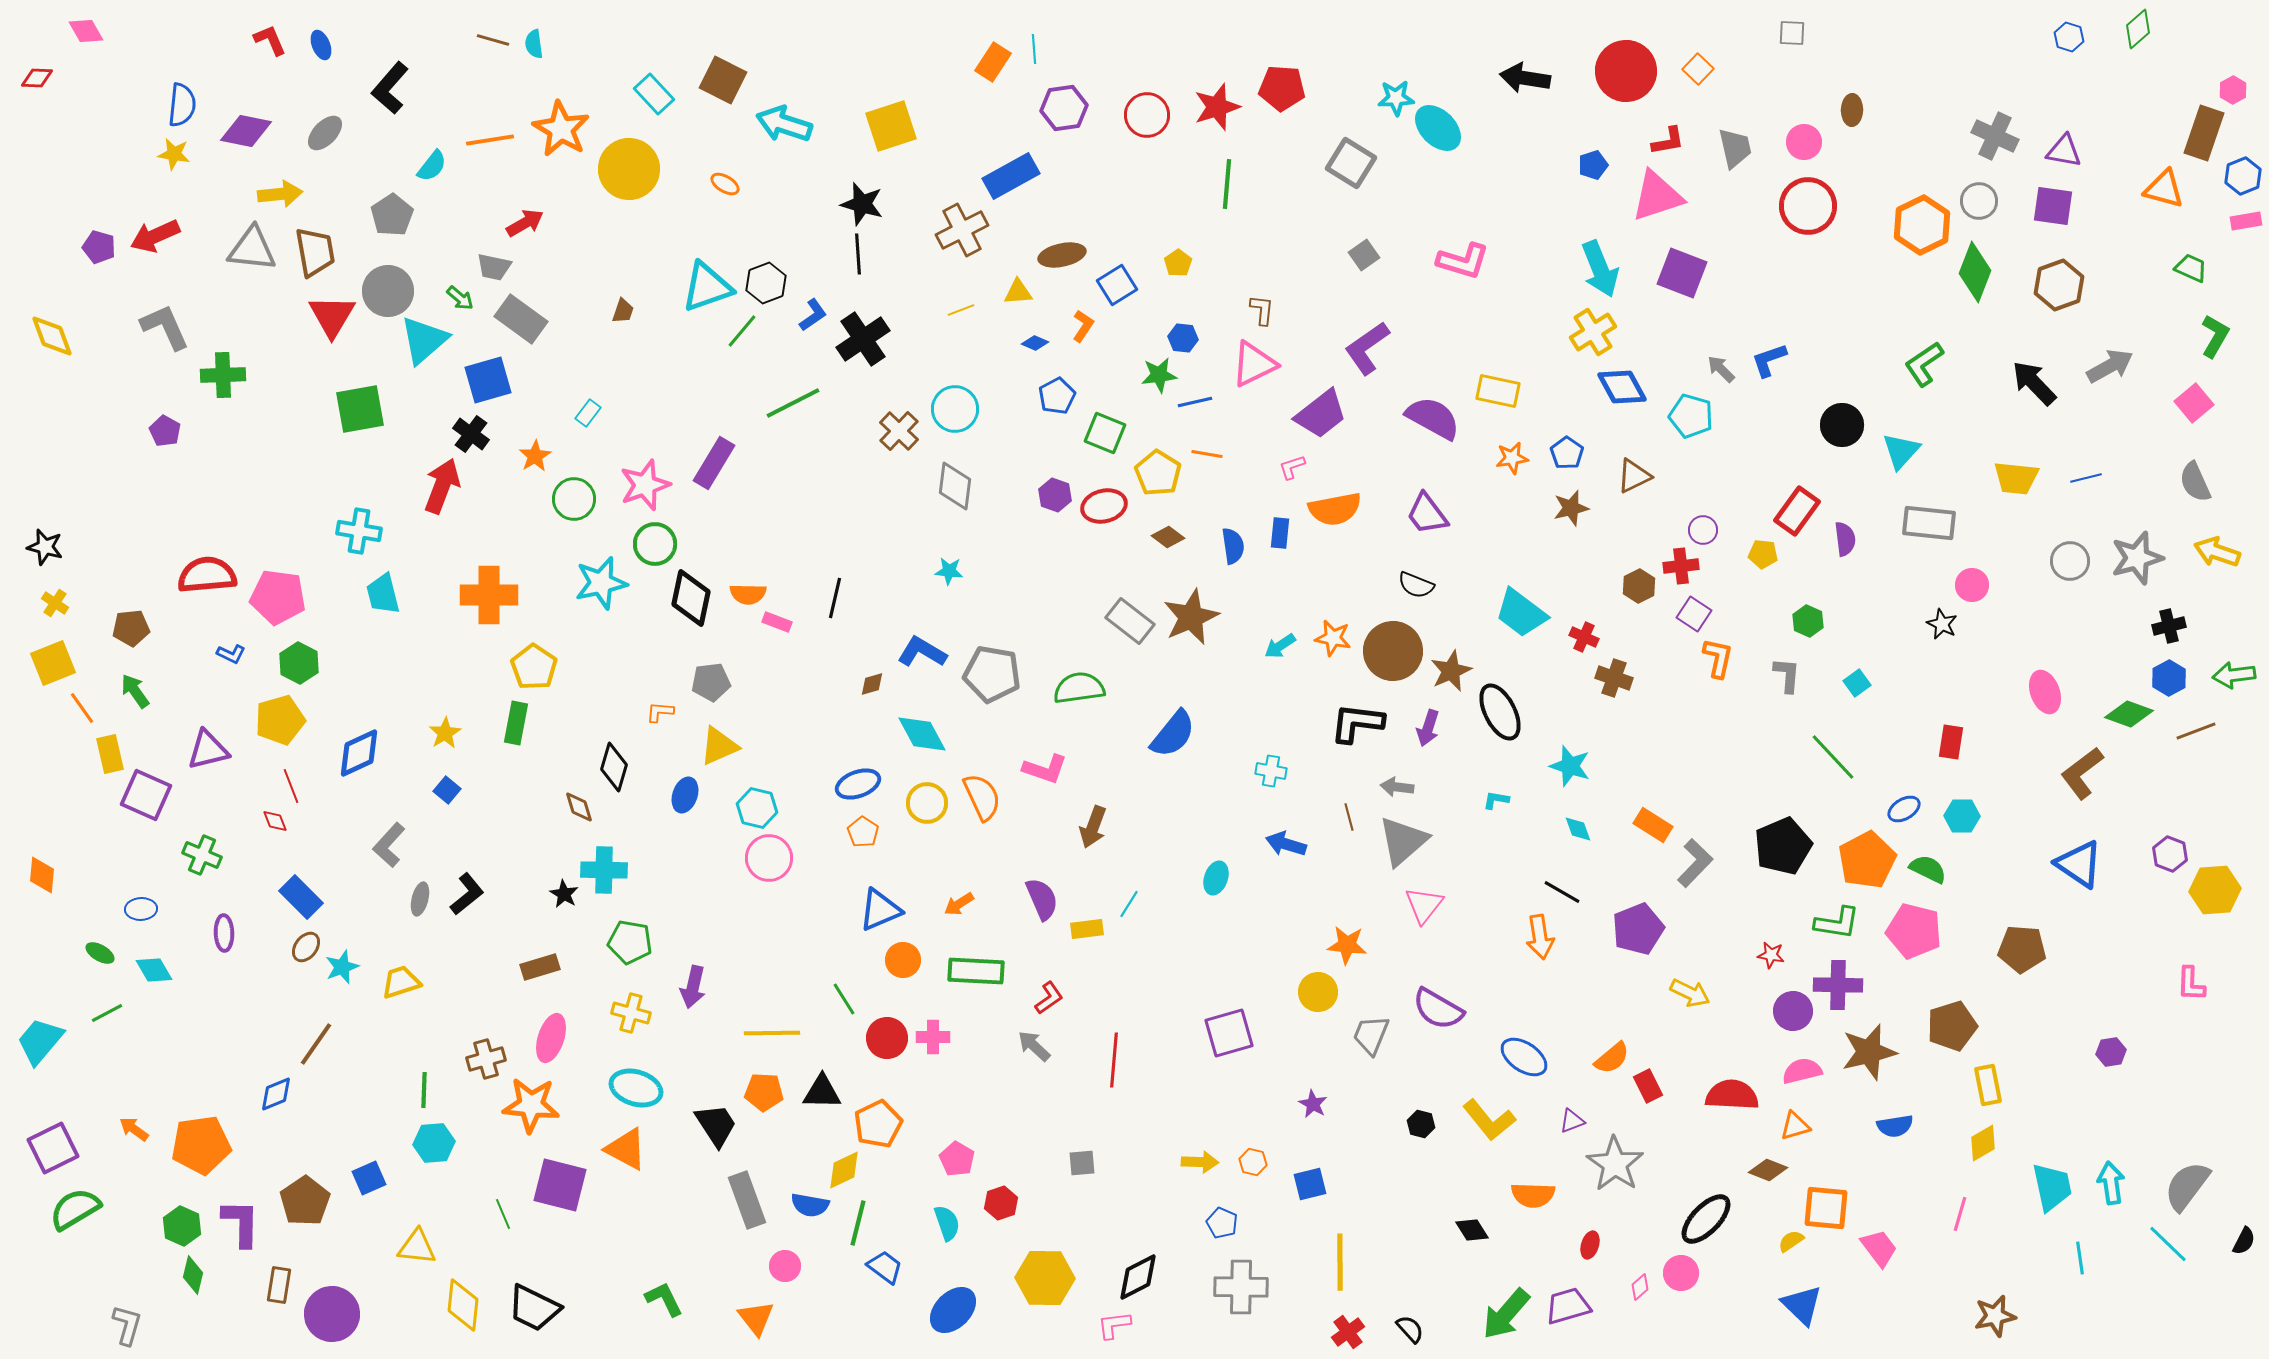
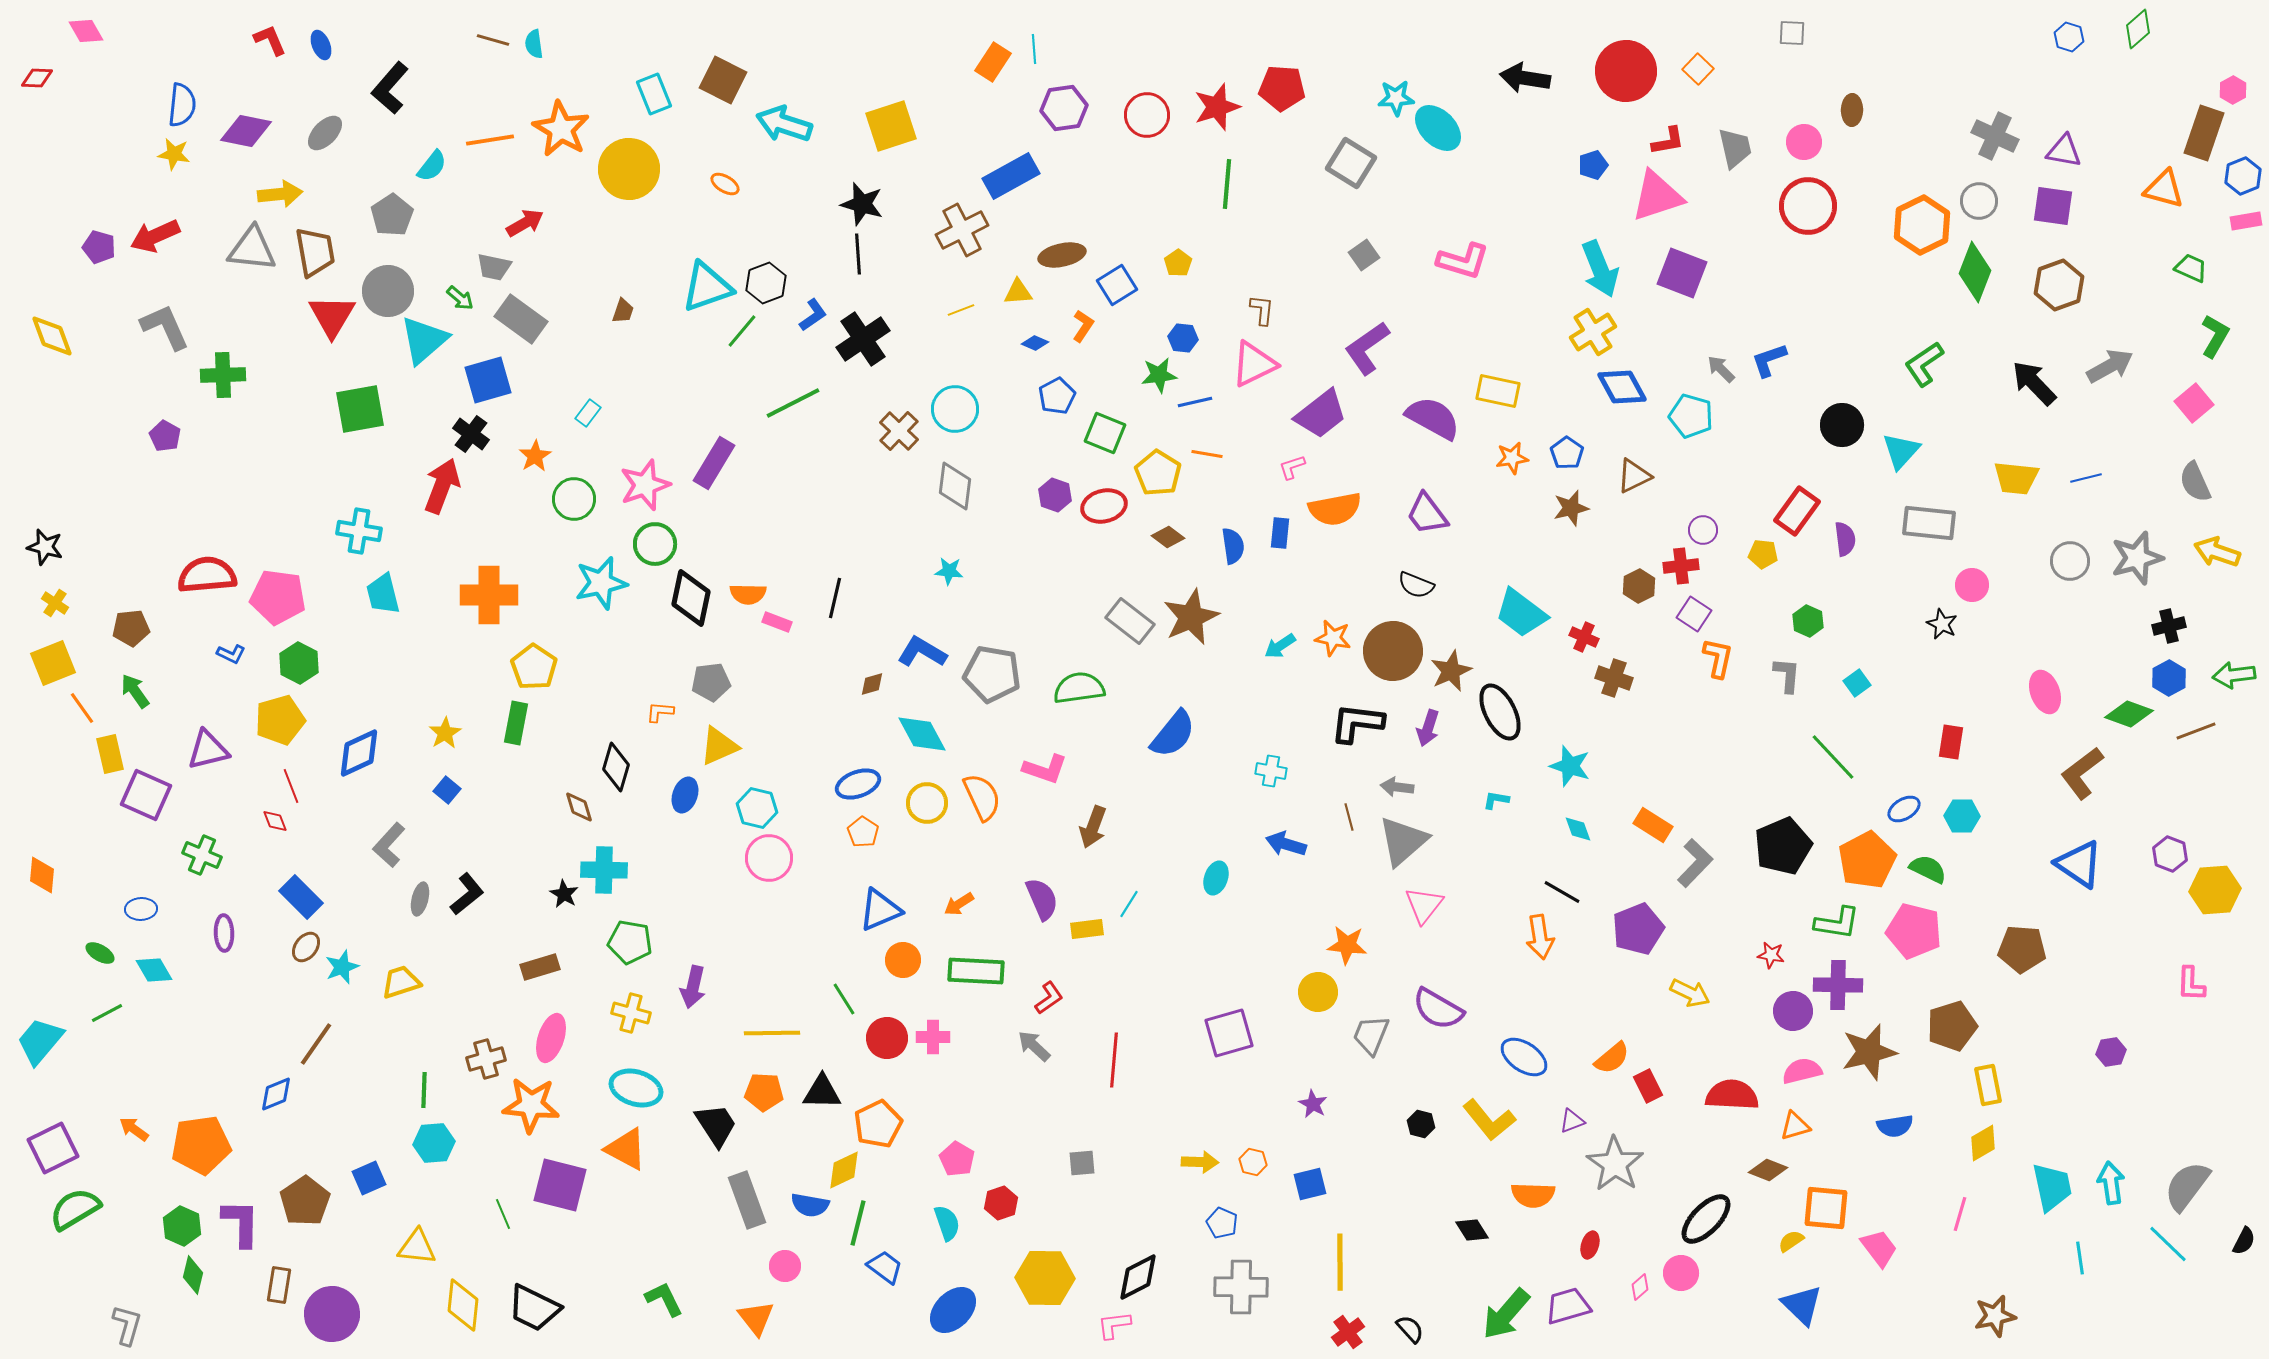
cyan rectangle at (654, 94): rotated 21 degrees clockwise
purple pentagon at (165, 431): moved 5 px down
black diamond at (614, 767): moved 2 px right
